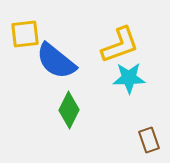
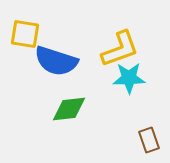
yellow square: rotated 16 degrees clockwise
yellow L-shape: moved 4 px down
blue semicircle: rotated 21 degrees counterclockwise
green diamond: moved 1 px up; rotated 57 degrees clockwise
